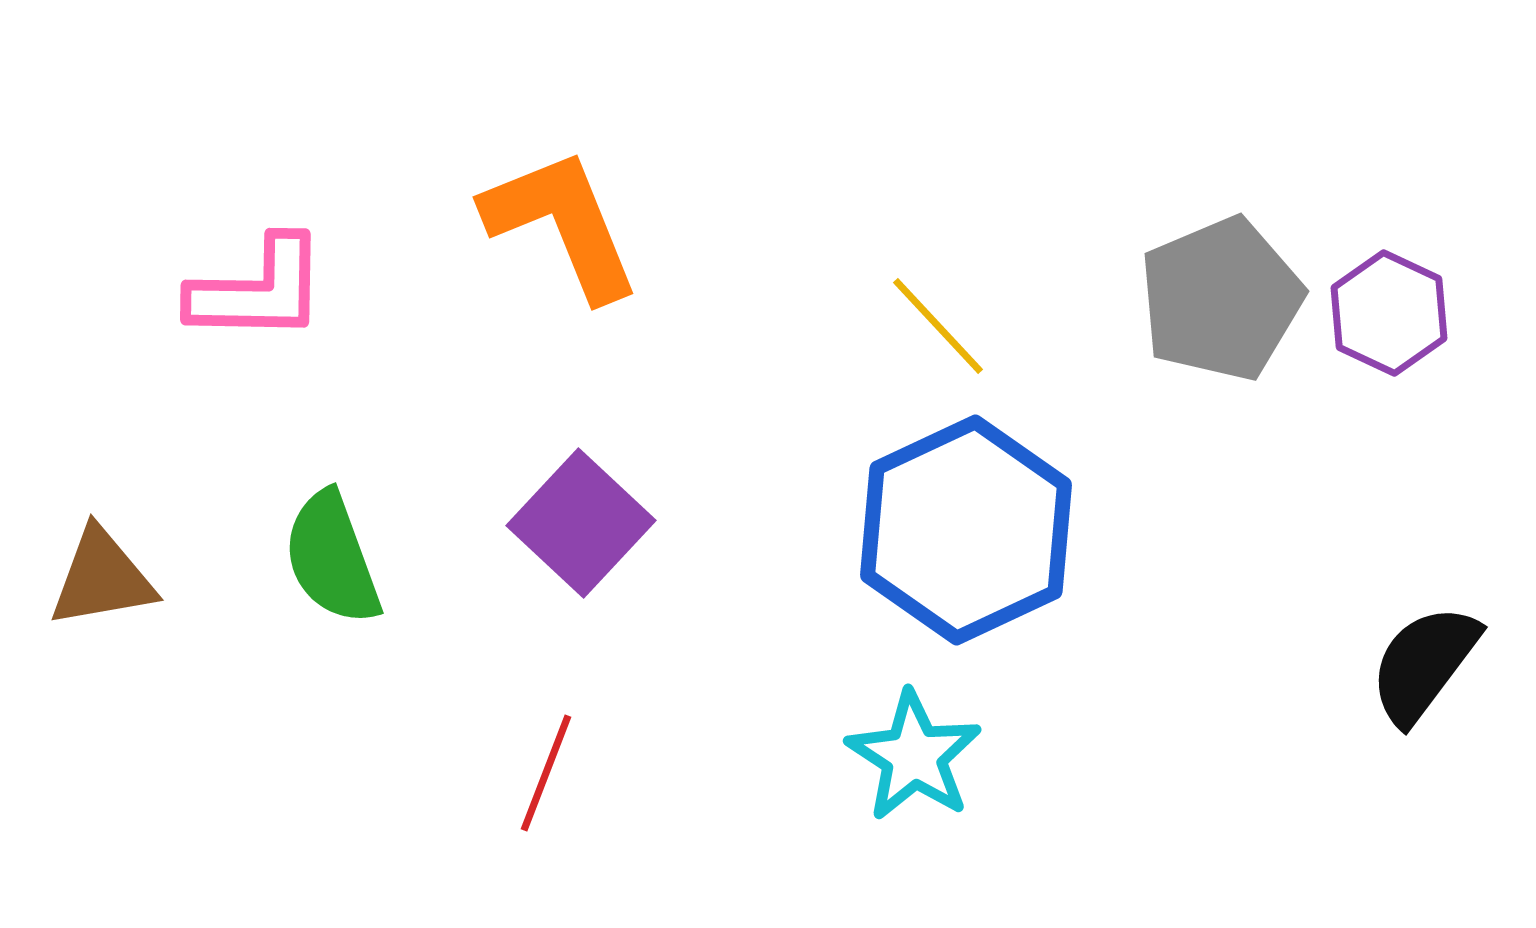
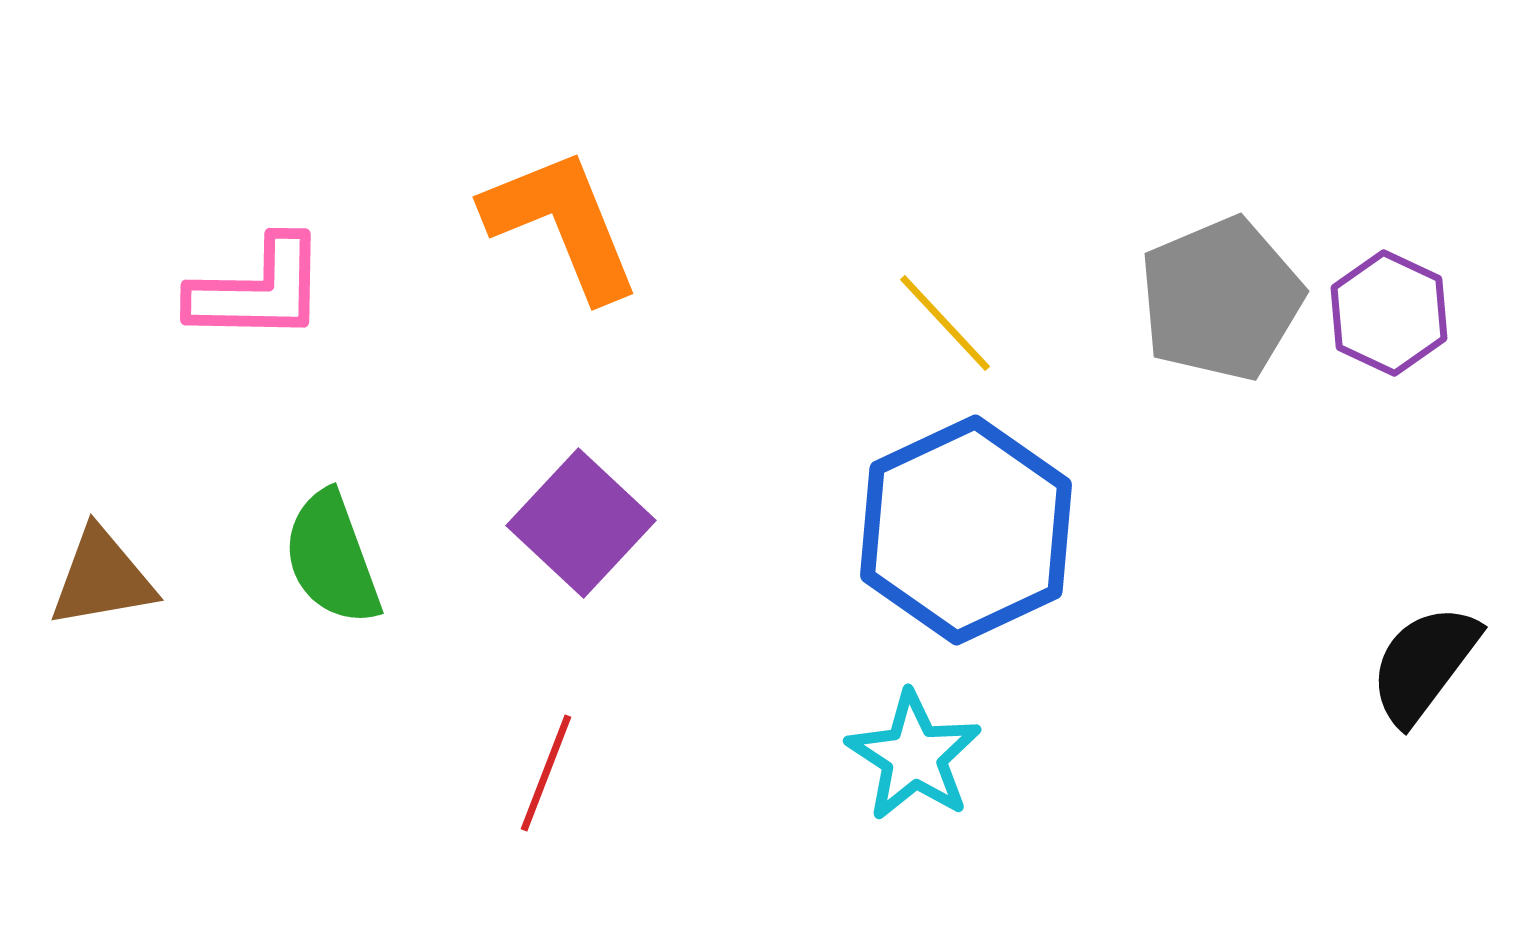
yellow line: moved 7 px right, 3 px up
